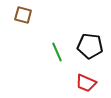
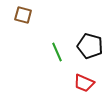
black pentagon: rotated 10 degrees clockwise
red trapezoid: moved 2 px left
